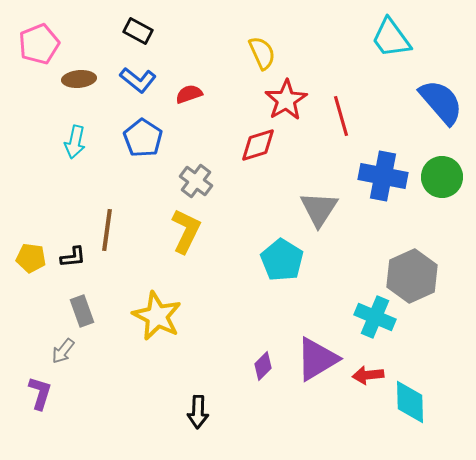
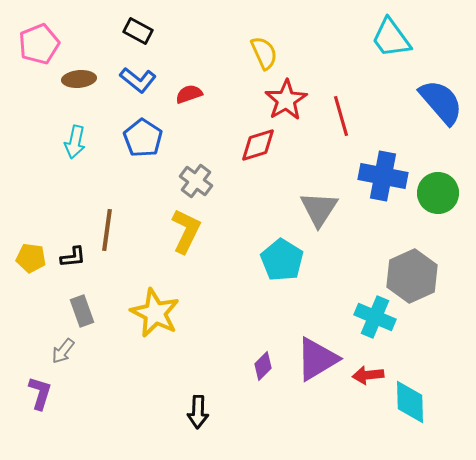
yellow semicircle: moved 2 px right
green circle: moved 4 px left, 16 px down
yellow star: moved 2 px left, 3 px up
